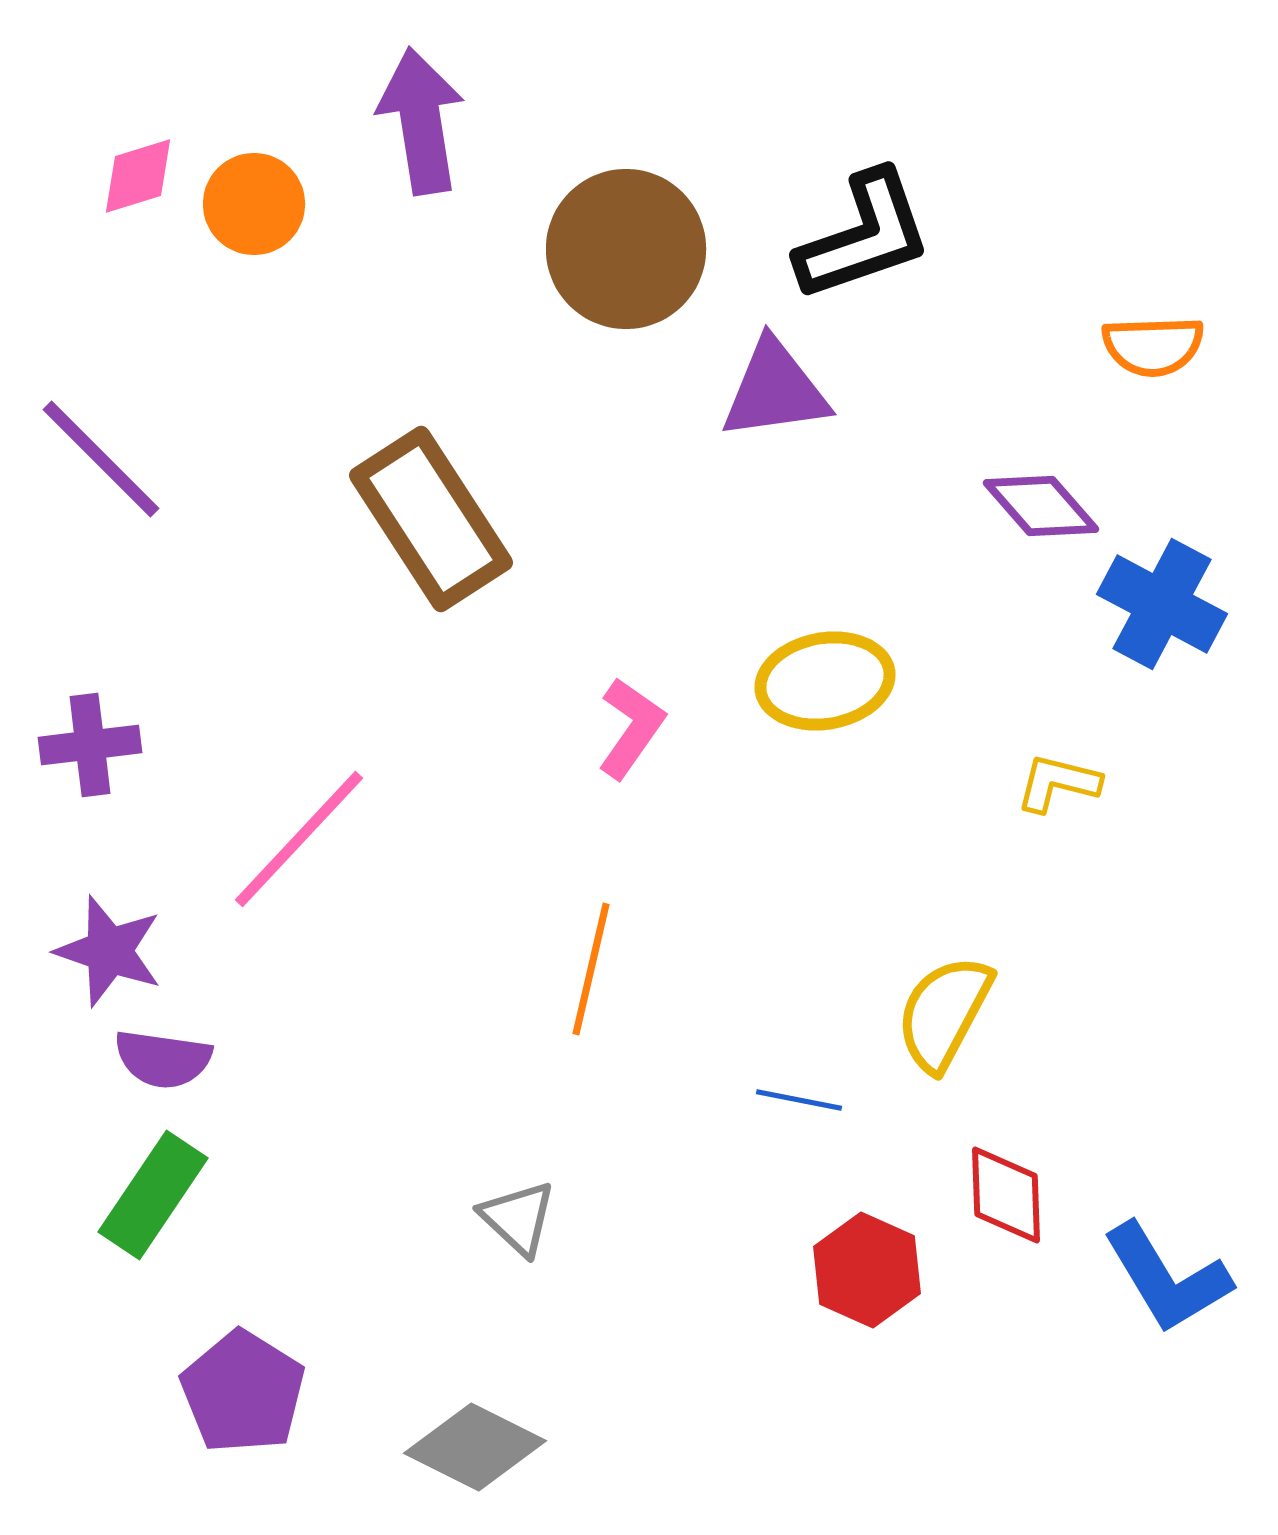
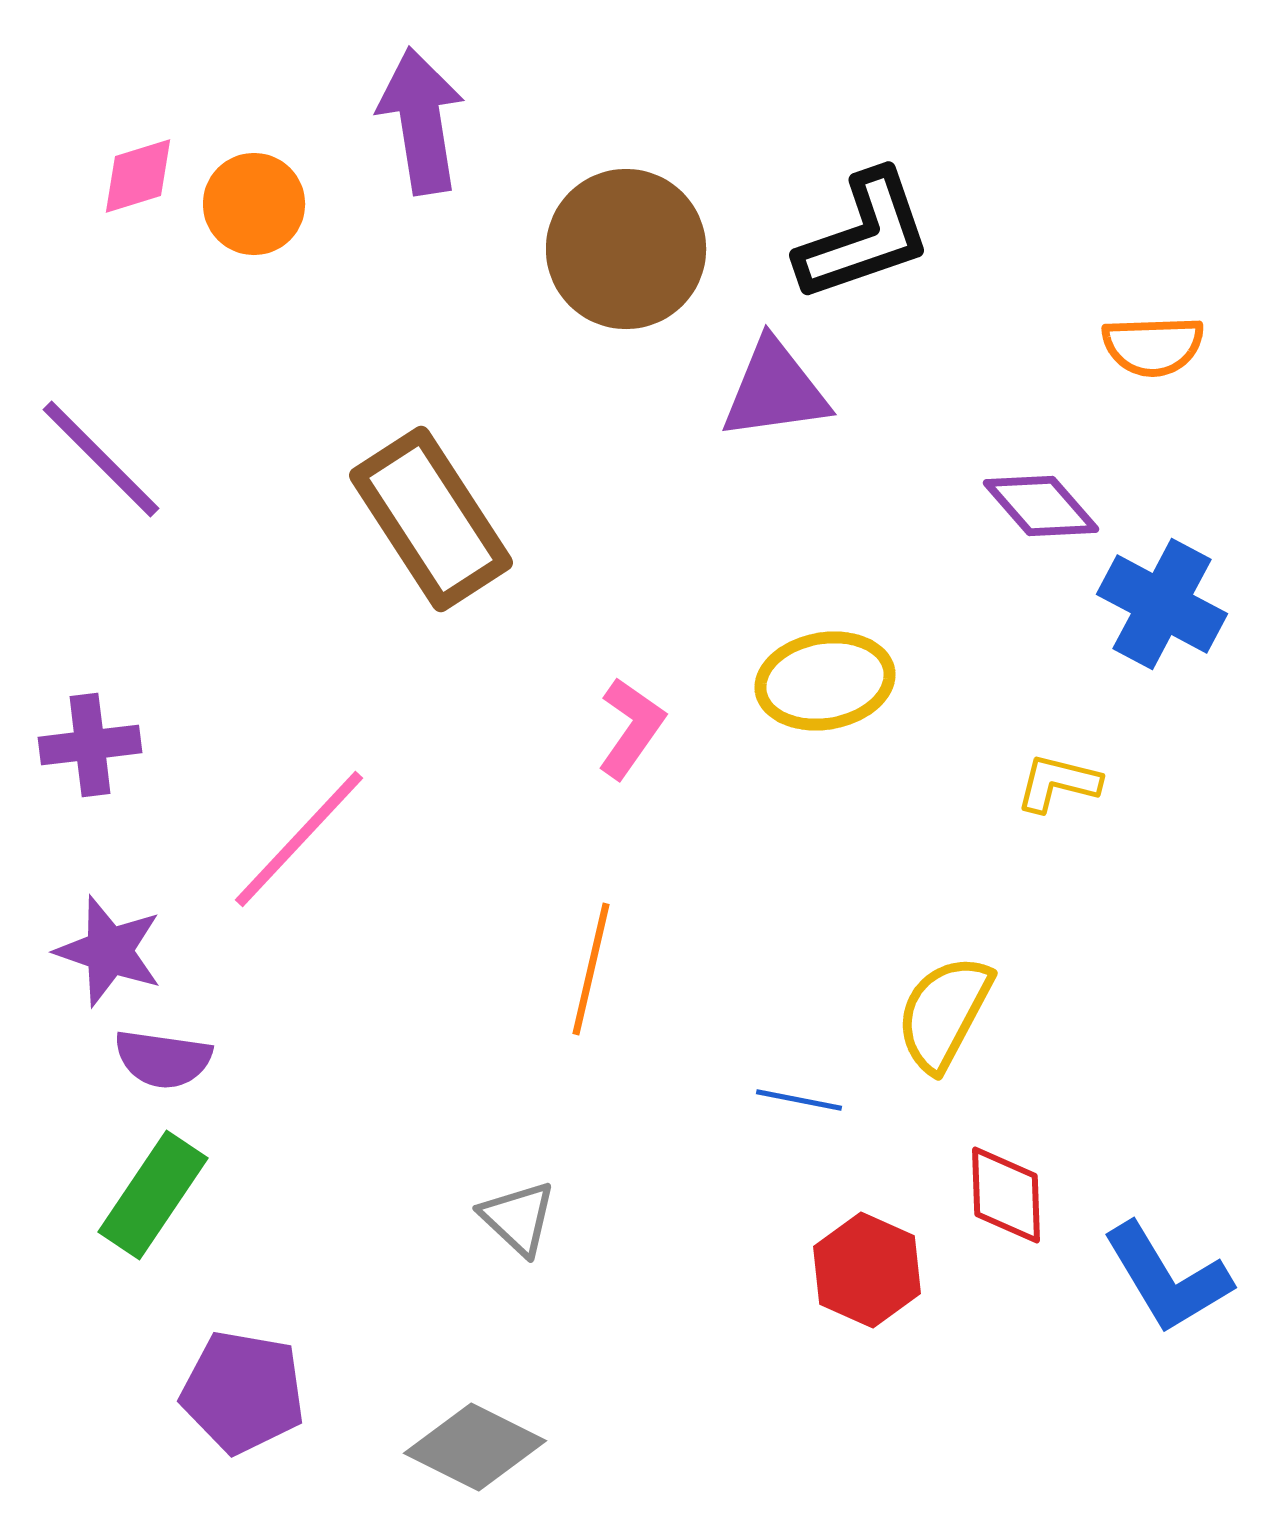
purple pentagon: rotated 22 degrees counterclockwise
